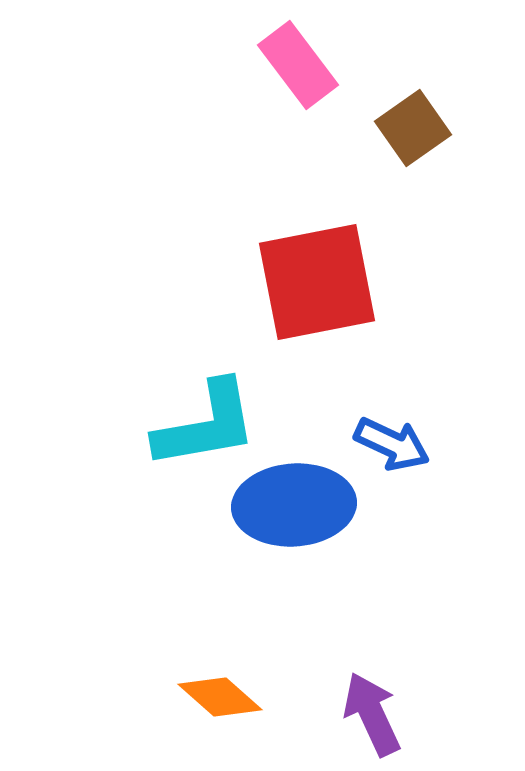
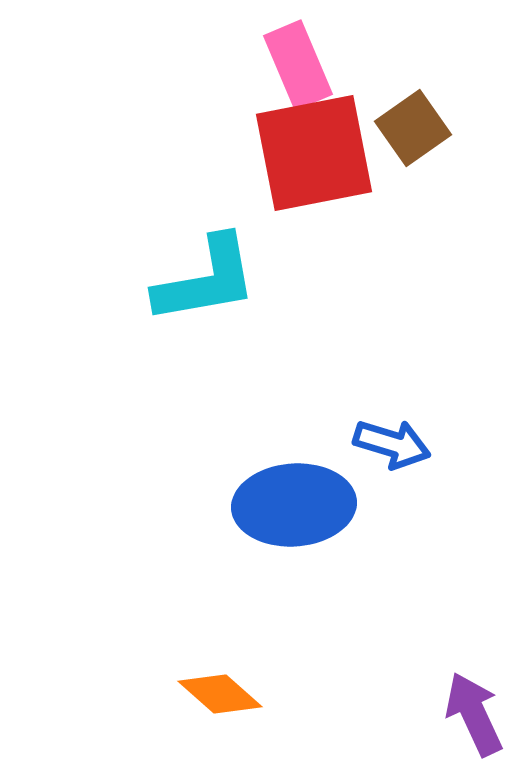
pink rectangle: rotated 14 degrees clockwise
red square: moved 3 px left, 129 px up
cyan L-shape: moved 145 px up
blue arrow: rotated 8 degrees counterclockwise
orange diamond: moved 3 px up
purple arrow: moved 102 px right
